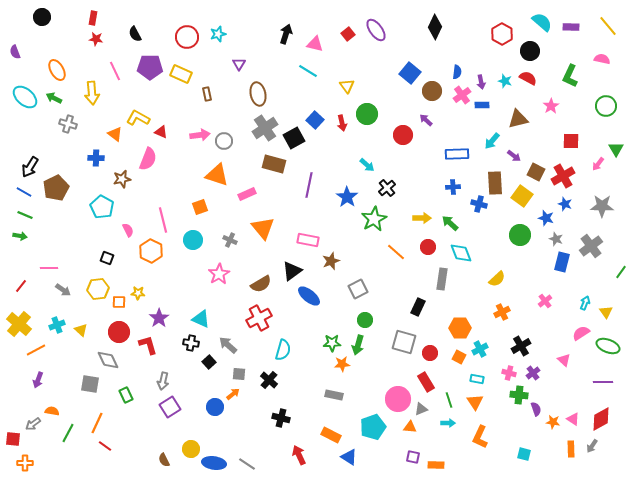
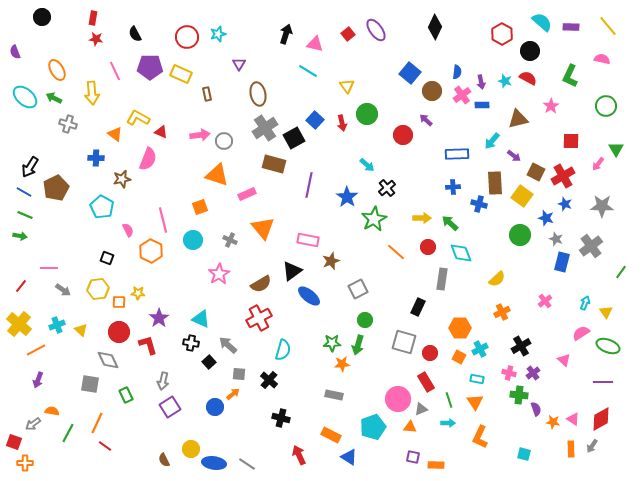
red square at (13, 439): moved 1 px right, 3 px down; rotated 14 degrees clockwise
